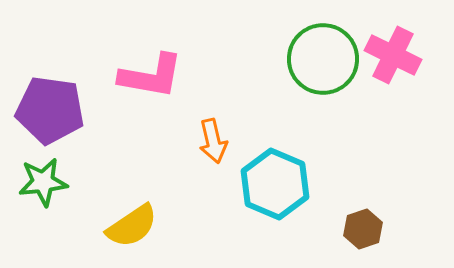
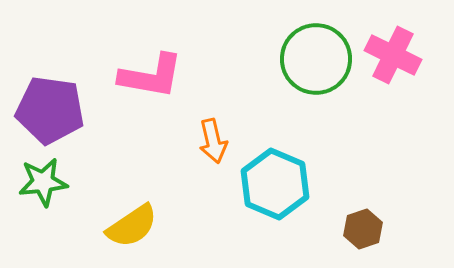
green circle: moved 7 px left
